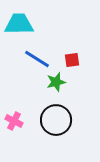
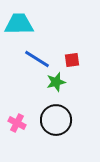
pink cross: moved 3 px right, 2 px down
